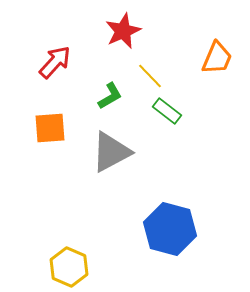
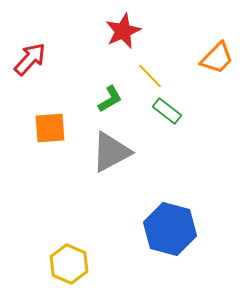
orange trapezoid: rotated 21 degrees clockwise
red arrow: moved 25 px left, 3 px up
green L-shape: moved 3 px down
yellow hexagon: moved 3 px up
